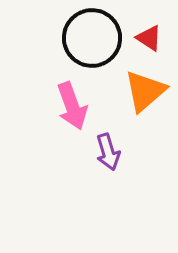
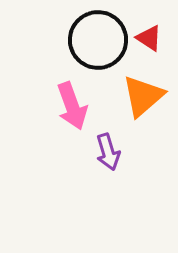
black circle: moved 6 px right, 2 px down
orange triangle: moved 2 px left, 5 px down
